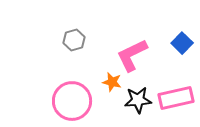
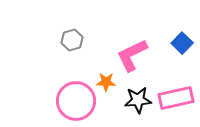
gray hexagon: moved 2 px left
orange star: moved 6 px left; rotated 12 degrees counterclockwise
pink circle: moved 4 px right
